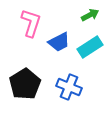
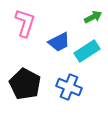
green arrow: moved 3 px right, 2 px down
pink L-shape: moved 6 px left
cyan rectangle: moved 3 px left, 4 px down
black pentagon: rotated 12 degrees counterclockwise
